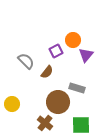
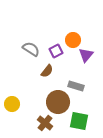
gray semicircle: moved 5 px right, 12 px up; rotated 12 degrees counterclockwise
brown semicircle: moved 1 px up
gray rectangle: moved 1 px left, 2 px up
green square: moved 2 px left, 4 px up; rotated 12 degrees clockwise
